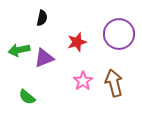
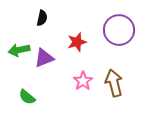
purple circle: moved 4 px up
